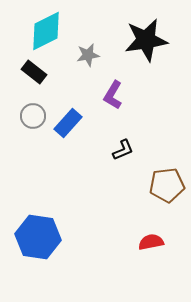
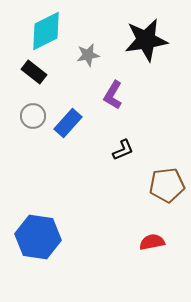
red semicircle: moved 1 px right
